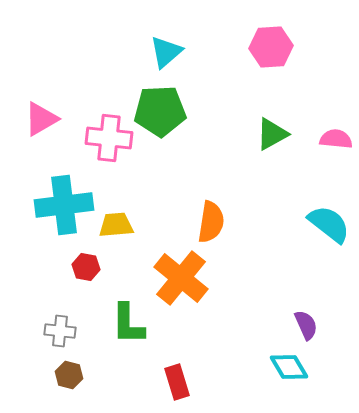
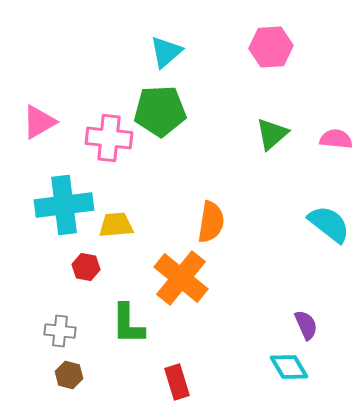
pink triangle: moved 2 px left, 3 px down
green triangle: rotated 12 degrees counterclockwise
